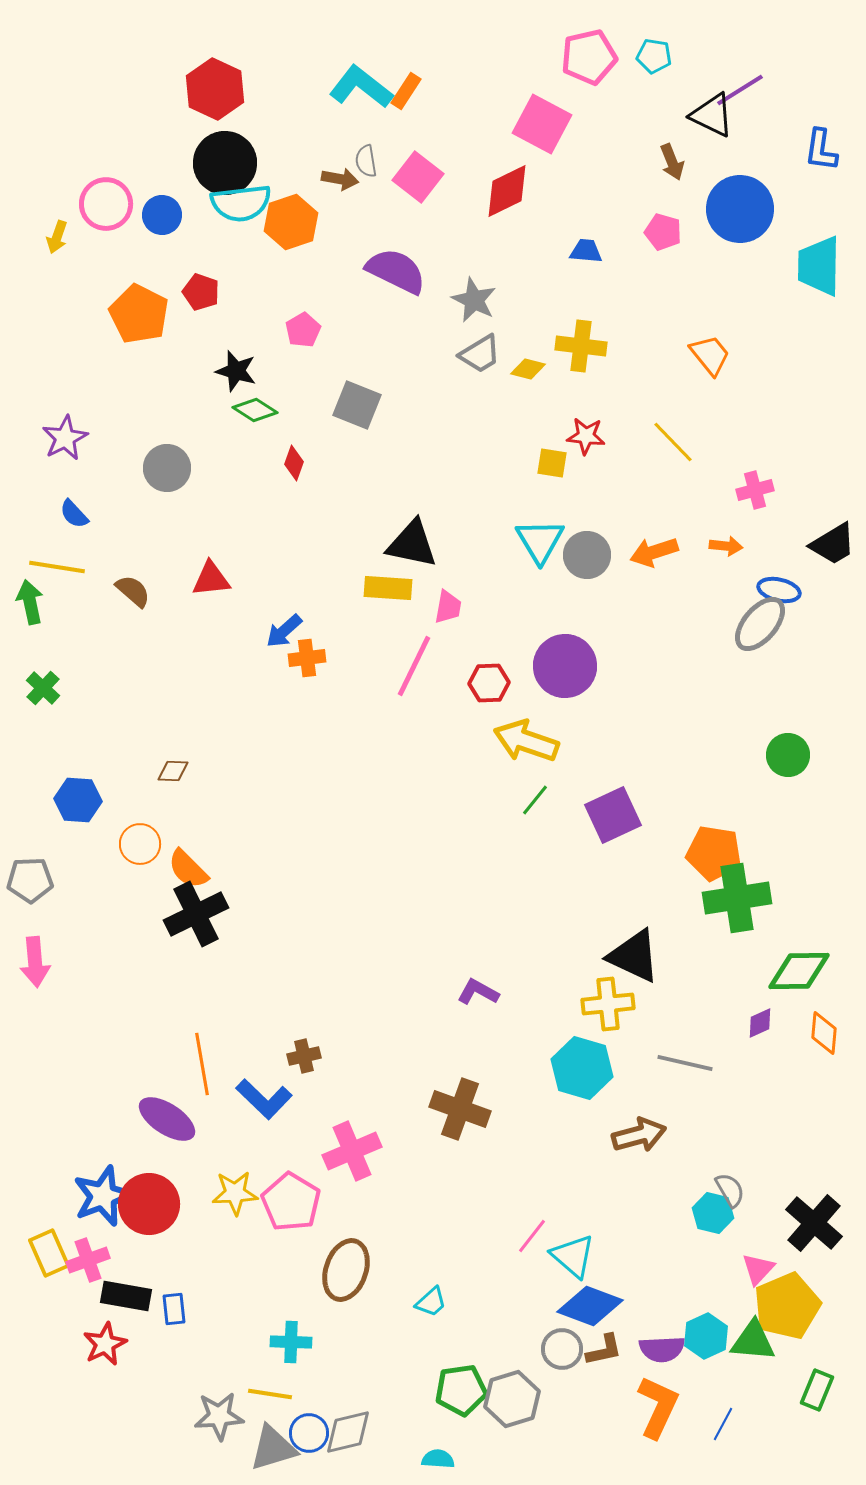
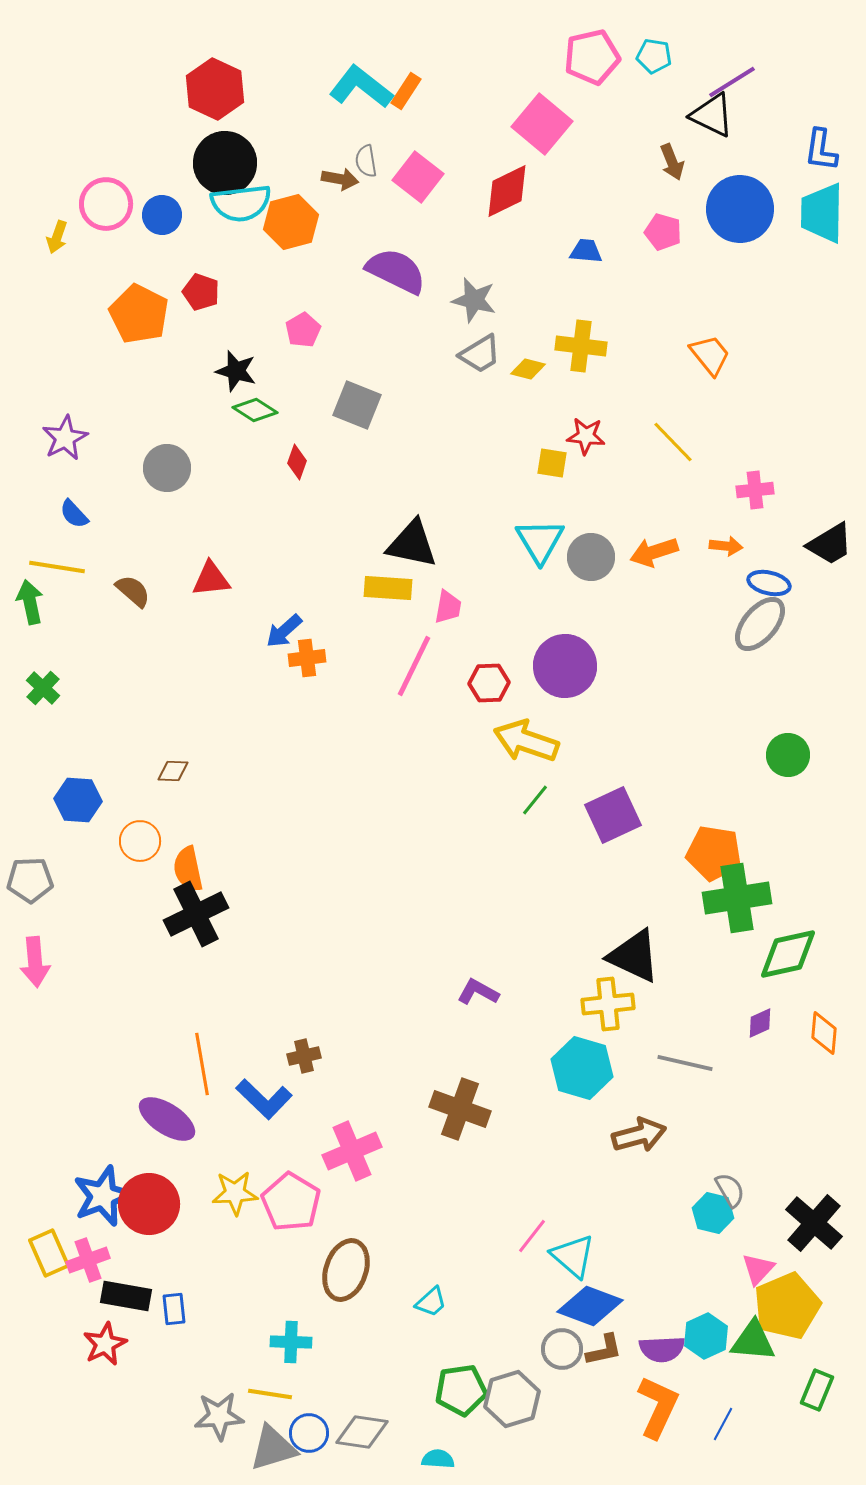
pink pentagon at (589, 57): moved 3 px right
purple line at (740, 90): moved 8 px left, 8 px up
pink square at (542, 124): rotated 12 degrees clockwise
orange hexagon at (291, 222): rotated 4 degrees clockwise
cyan trapezoid at (819, 266): moved 3 px right, 53 px up
gray star at (474, 300): rotated 12 degrees counterclockwise
red diamond at (294, 463): moved 3 px right, 1 px up
pink cross at (755, 490): rotated 9 degrees clockwise
black trapezoid at (833, 544): moved 3 px left
gray circle at (587, 555): moved 4 px right, 2 px down
blue ellipse at (779, 590): moved 10 px left, 7 px up
orange circle at (140, 844): moved 3 px up
orange semicircle at (188, 869): rotated 33 degrees clockwise
green diamond at (799, 971): moved 11 px left, 17 px up; rotated 12 degrees counterclockwise
gray diamond at (348, 1432): moved 14 px right; rotated 22 degrees clockwise
